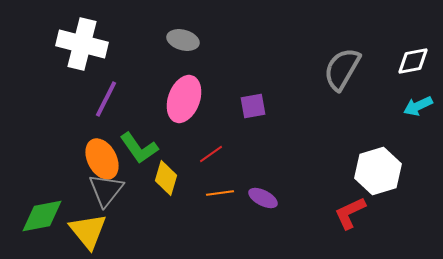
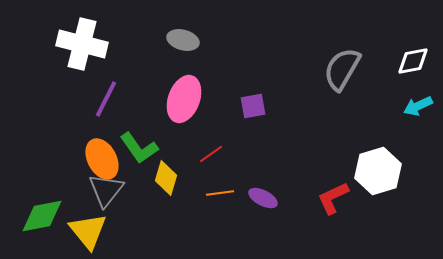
red L-shape: moved 17 px left, 15 px up
